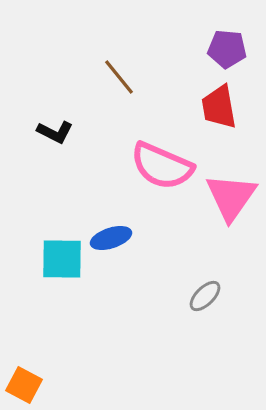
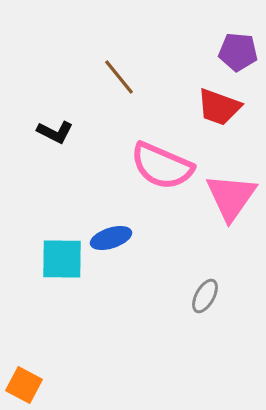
purple pentagon: moved 11 px right, 3 px down
red trapezoid: rotated 60 degrees counterclockwise
gray ellipse: rotated 16 degrees counterclockwise
